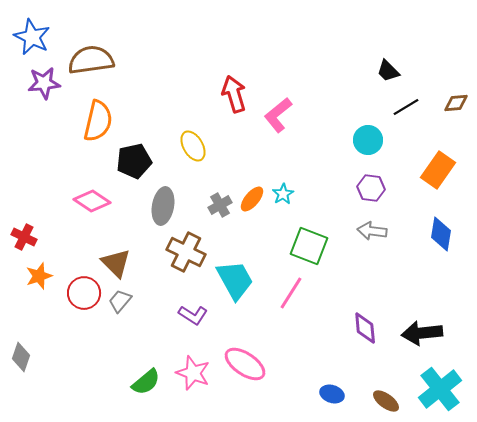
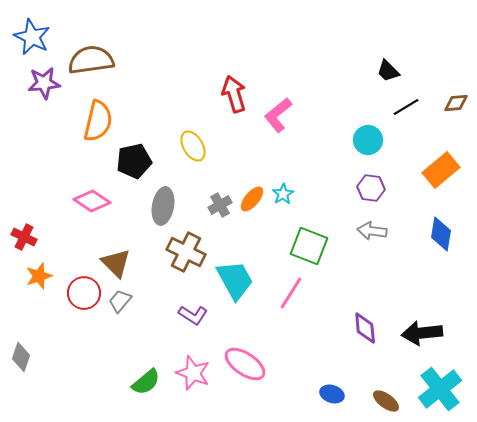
orange rectangle: moved 3 px right; rotated 15 degrees clockwise
